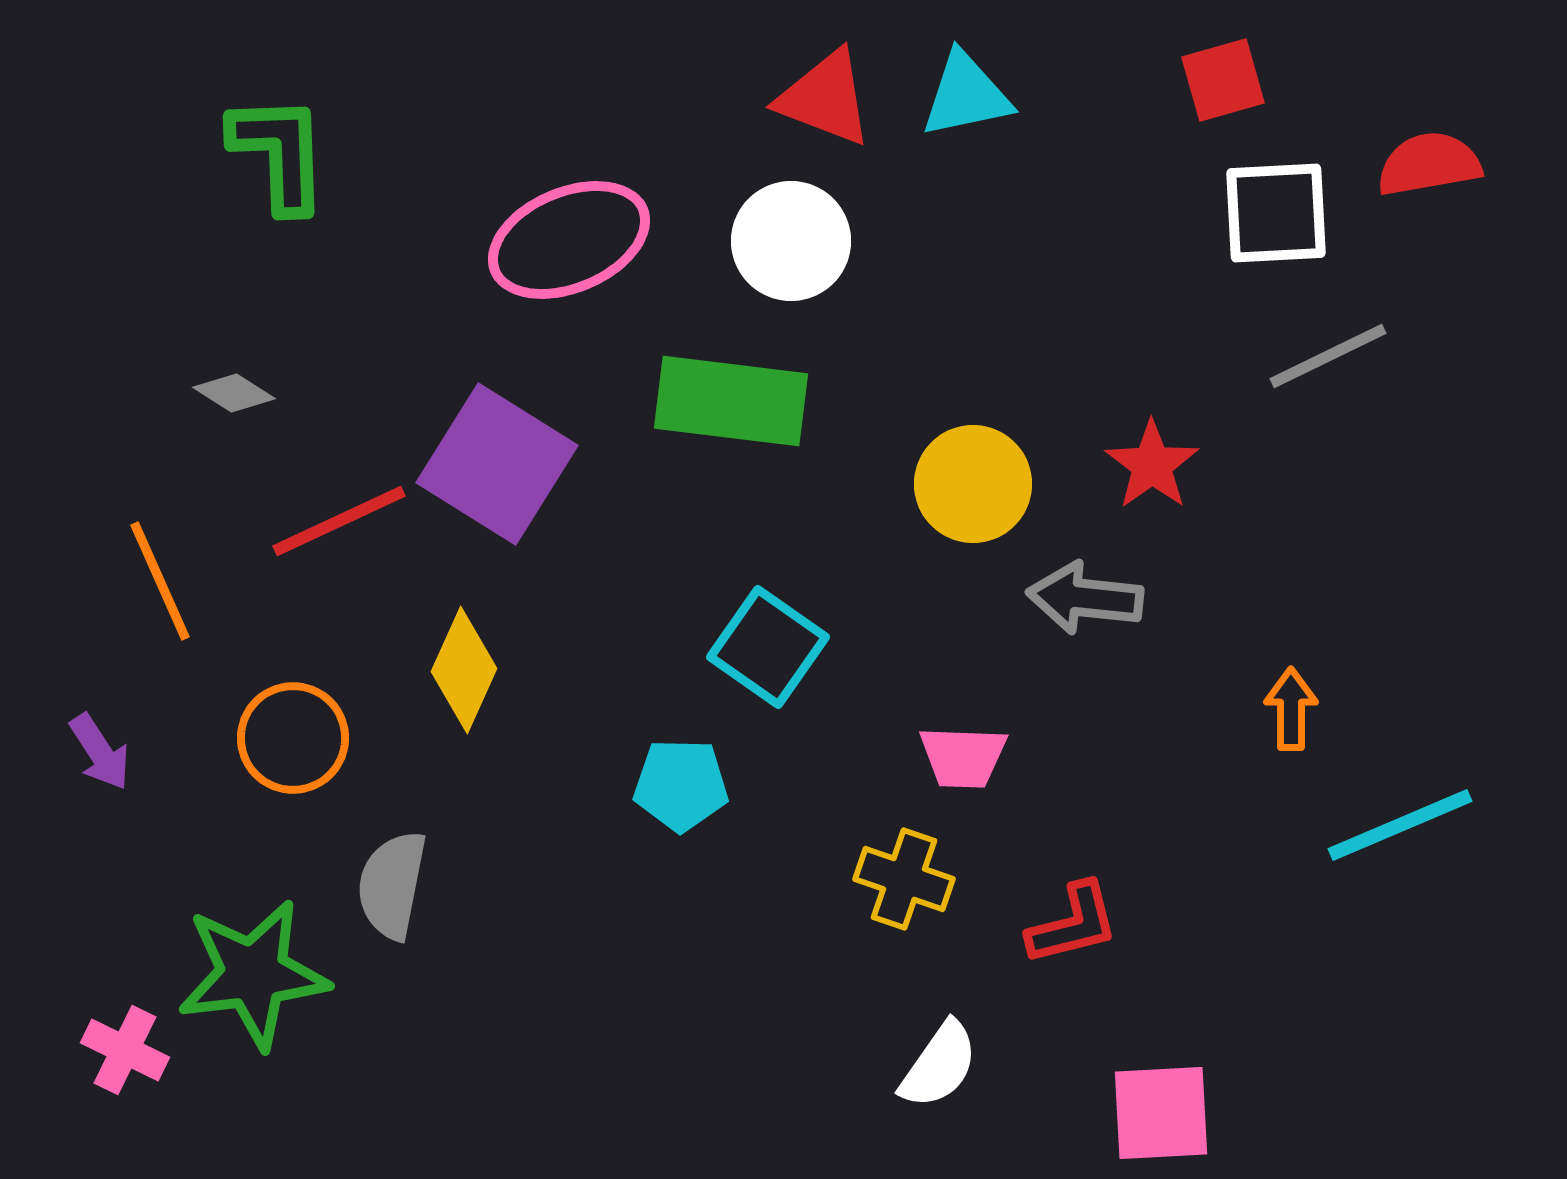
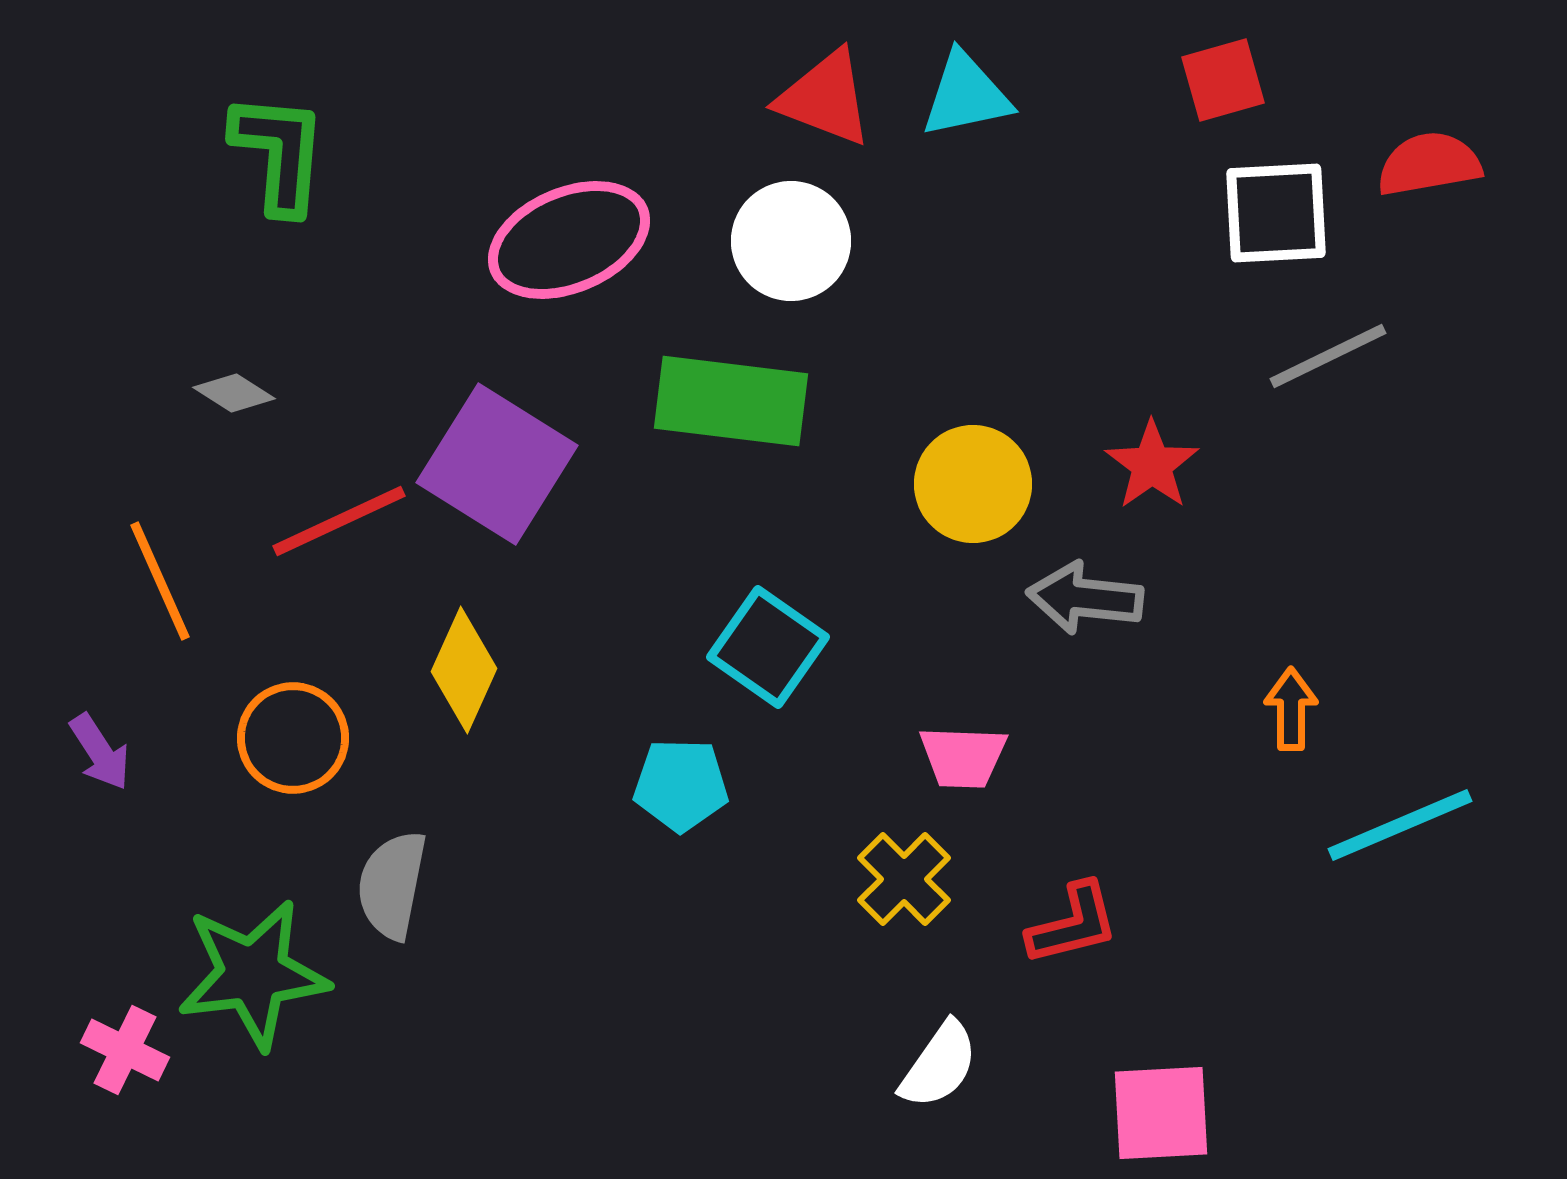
green L-shape: rotated 7 degrees clockwise
yellow cross: rotated 26 degrees clockwise
